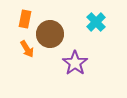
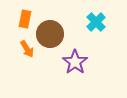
purple star: moved 1 px up
